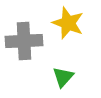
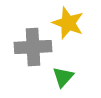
gray cross: moved 9 px right, 6 px down
